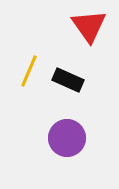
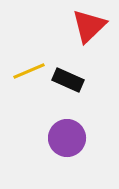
red triangle: rotated 21 degrees clockwise
yellow line: rotated 44 degrees clockwise
